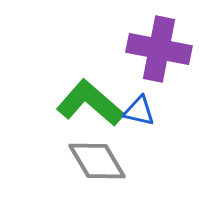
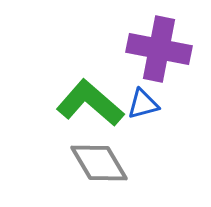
blue triangle: moved 4 px right, 7 px up; rotated 28 degrees counterclockwise
gray diamond: moved 2 px right, 2 px down
